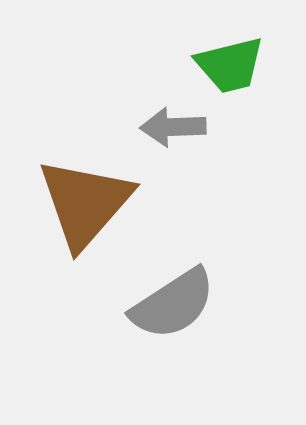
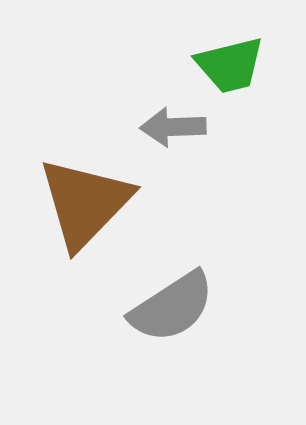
brown triangle: rotated 3 degrees clockwise
gray semicircle: moved 1 px left, 3 px down
